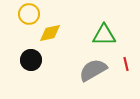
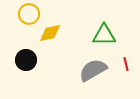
black circle: moved 5 px left
